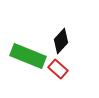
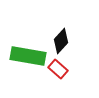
green rectangle: rotated 12 degrees counterclockwise
